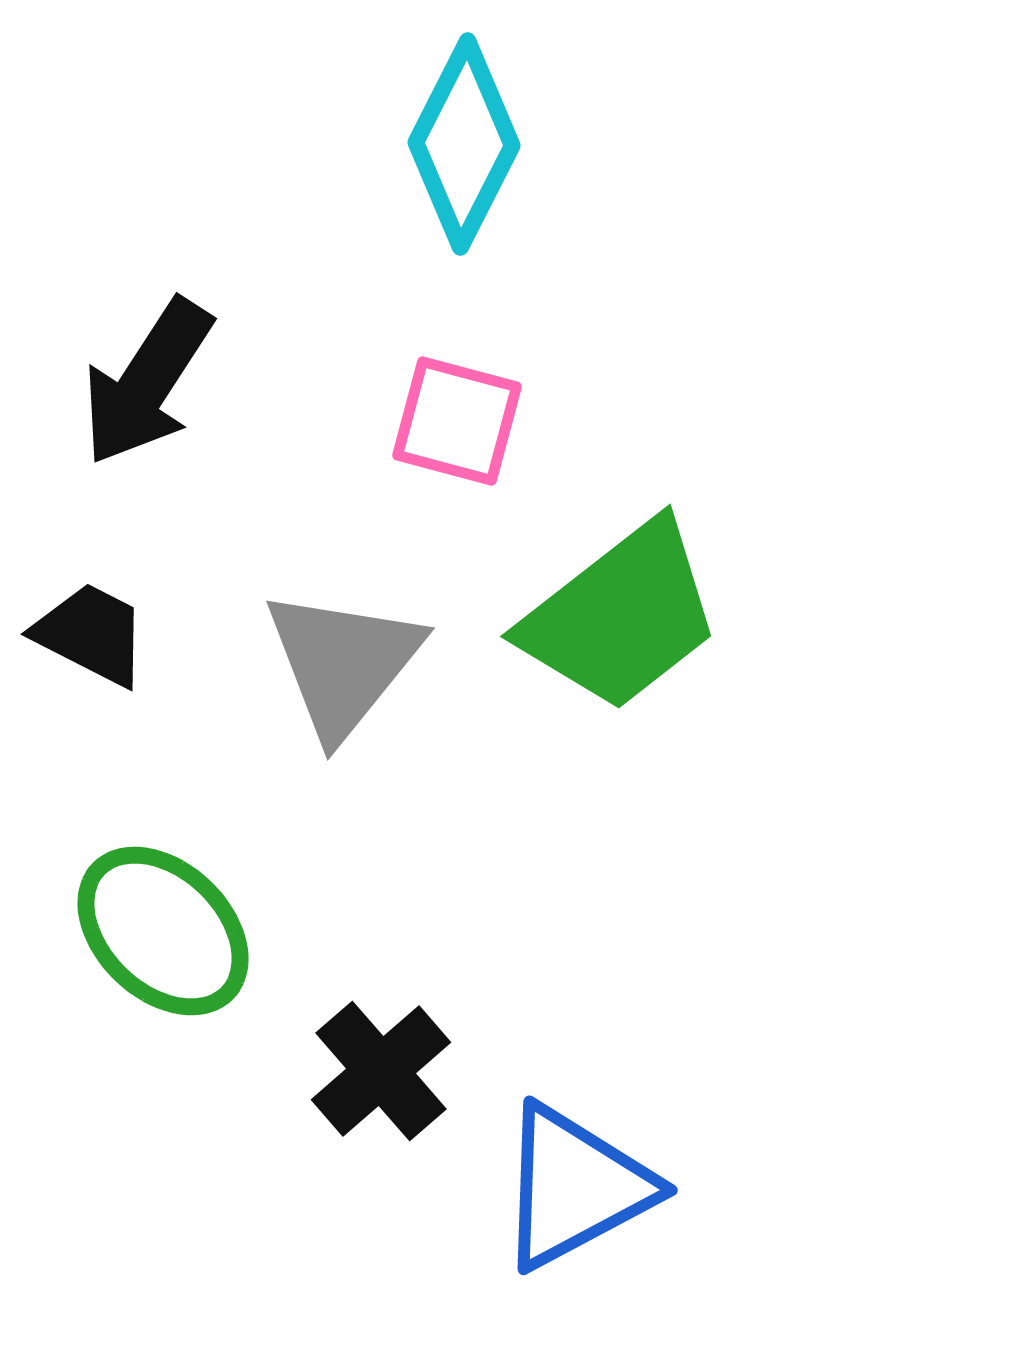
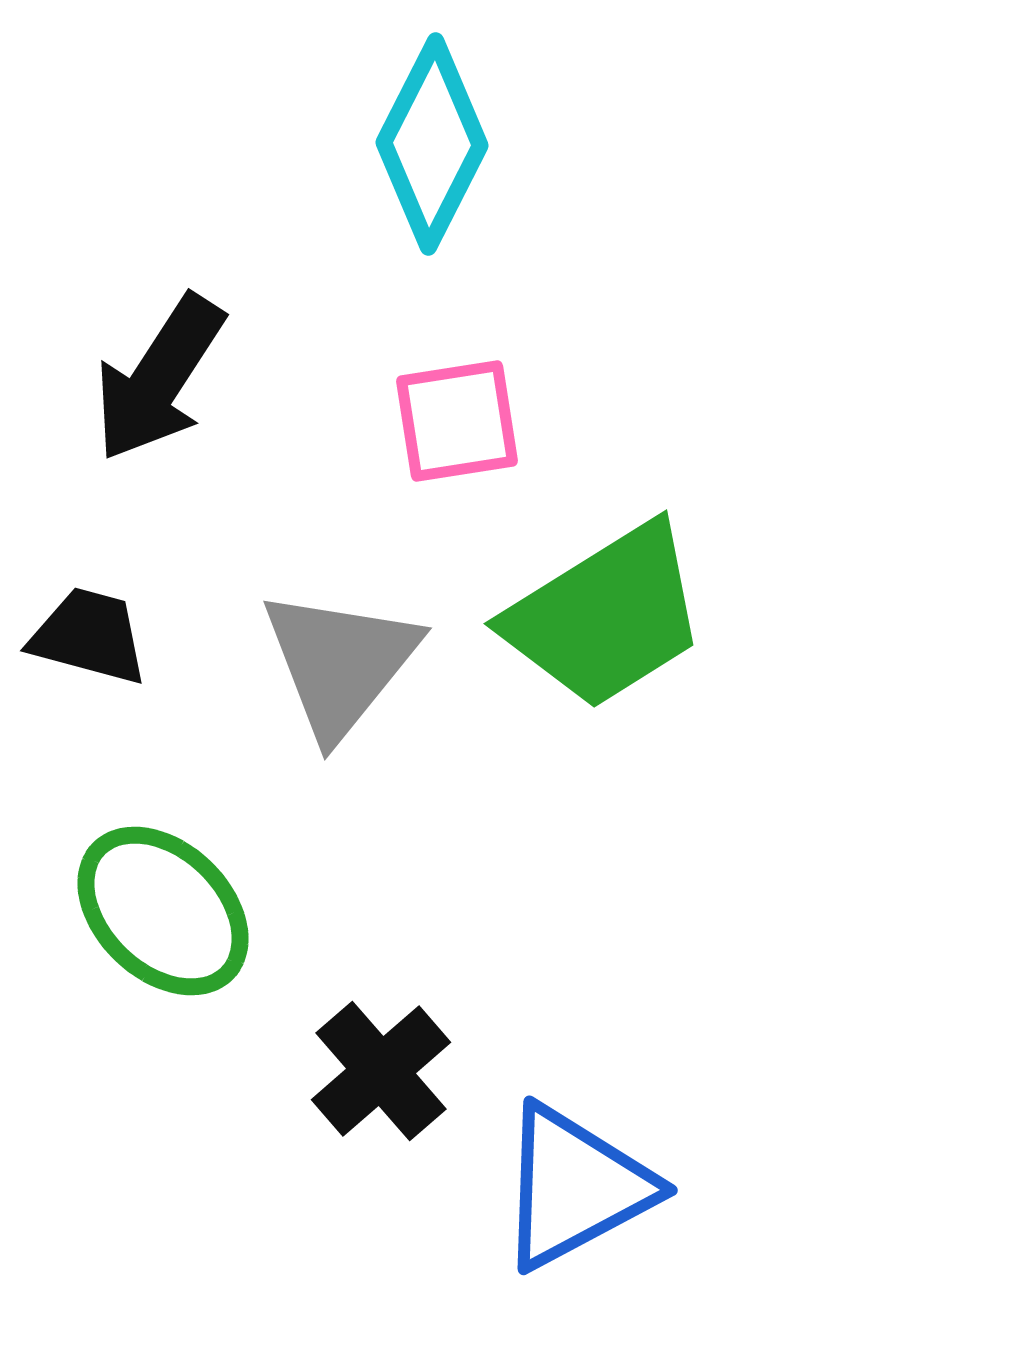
cyan diamond: moved 32 px left
black arrow: moved 12 px right, 4 px up
pink square: rotated 24 degrees counterclockwise
green trapezoid: moved 15 px left; rotated 6 degrees clockwise
black trapezoid: moved 2 px left, 2 px down; rotated 12 degrees counterclockwise
gray triangle: moved 3 px left
green ellipse: moved 20 px up
